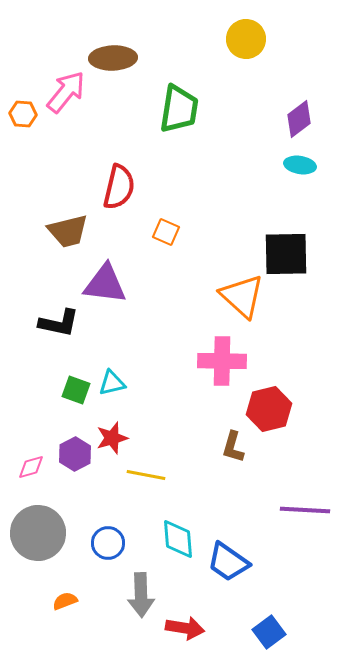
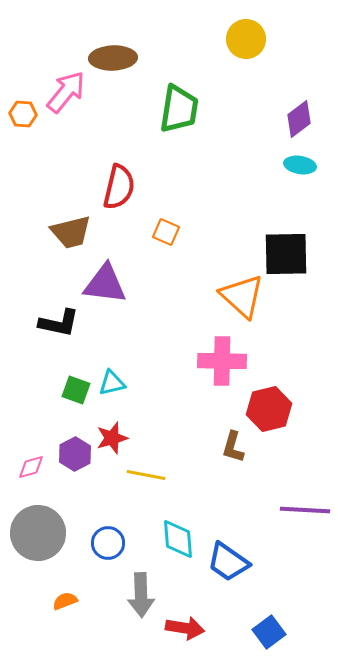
brown trapezoid: moved 3 px right, 1 px down
